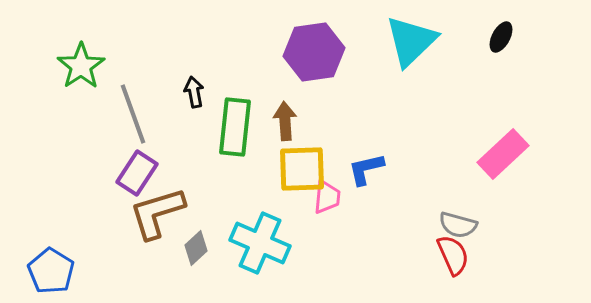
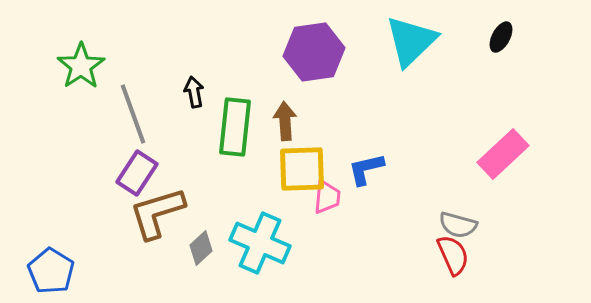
gray diamond: moved 5 px right
